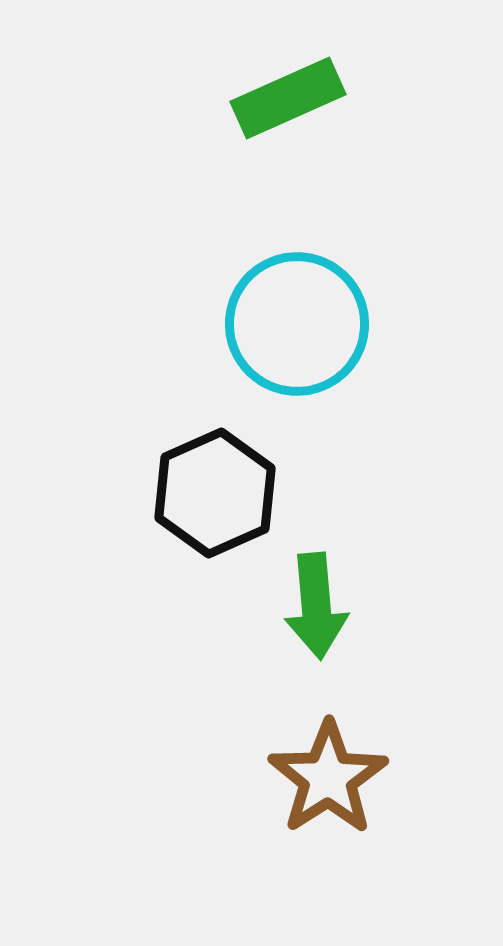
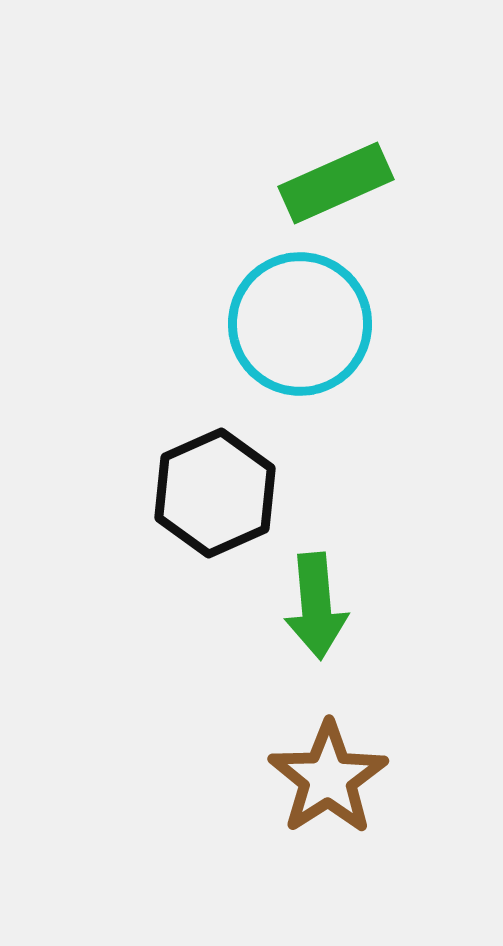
green rectangle: moved 48 px right, 85 px down
cyan circle: moved 3 px right
